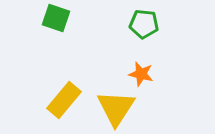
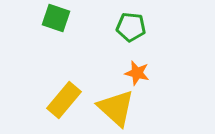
green pentagon: moved 13 px left, 3 px down
orange star: moved 4 px left, 1 px up
yellow triangle: rotated 21 degrees counterclockwise
